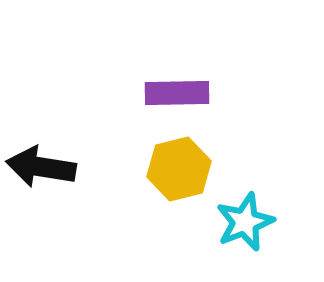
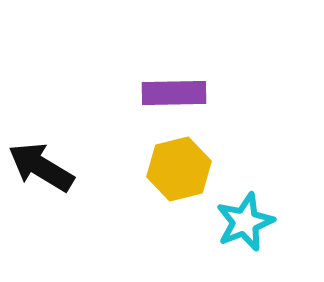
purple rectangle: moved 3 px left
black arrow: rotated 22 degrees clockwise
